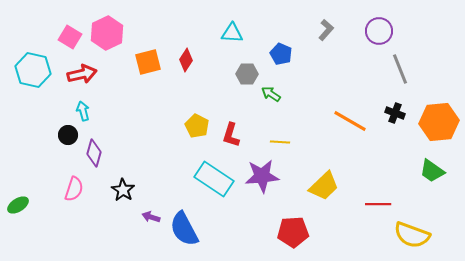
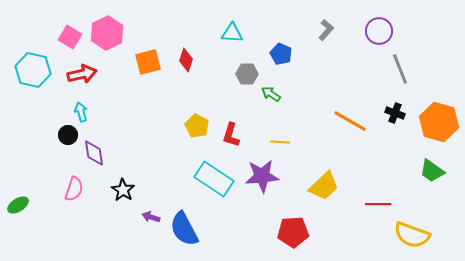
red diamond: rotated 15 degrees counterclockwise
cyan arrow: moved 2 px left, 1 px down
orange hexagon: rotated 21 degrees clockwise
purple diamond: rotated 24 degrees counterclockwise
